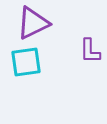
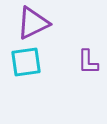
purple L-shape: moved 2 px left, 11 px down
